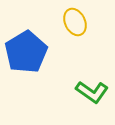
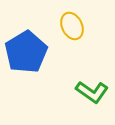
yellow ellipse: moved 3 px left, 4 px down
